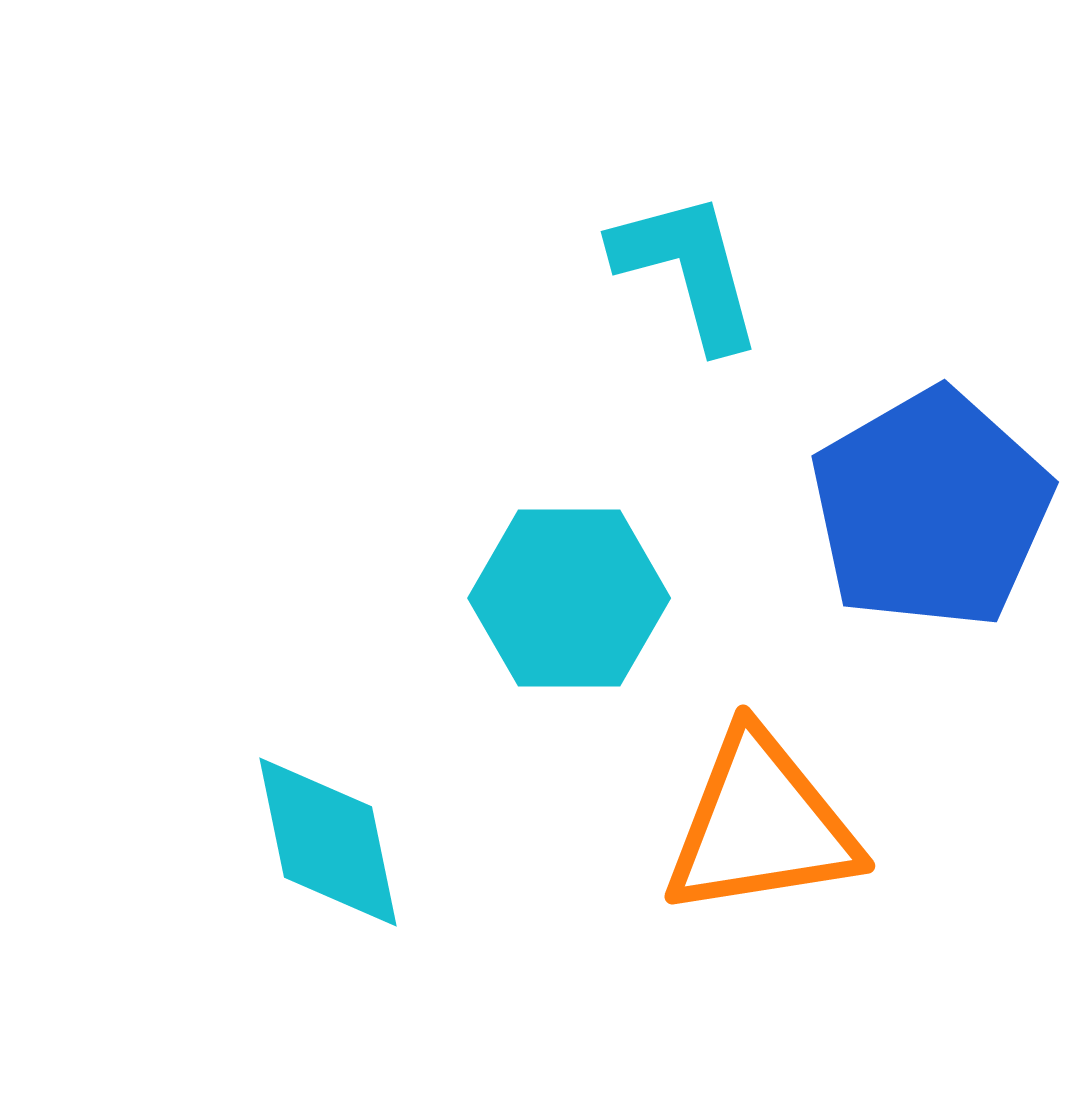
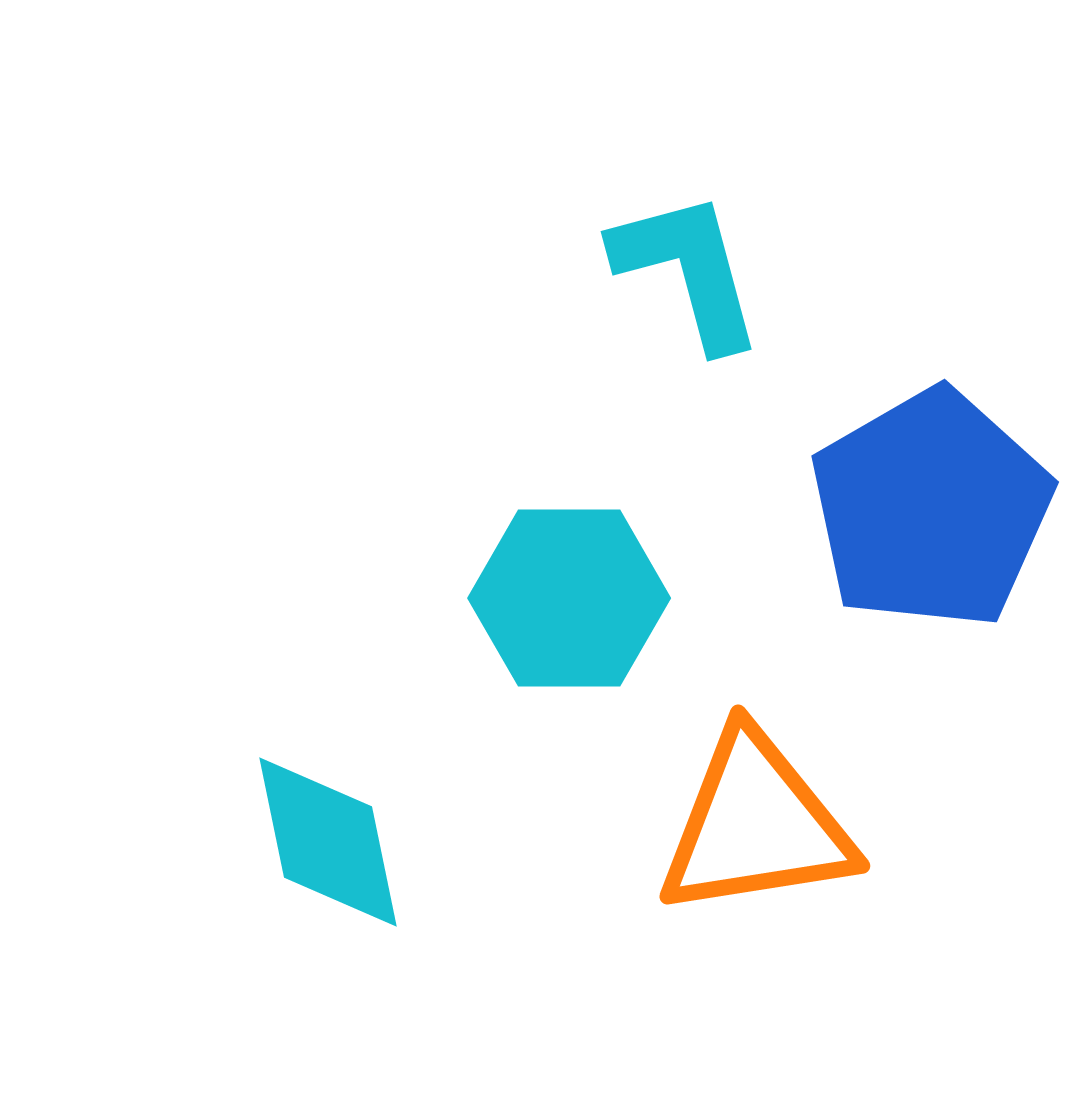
orange triangle: moved 5 px left
